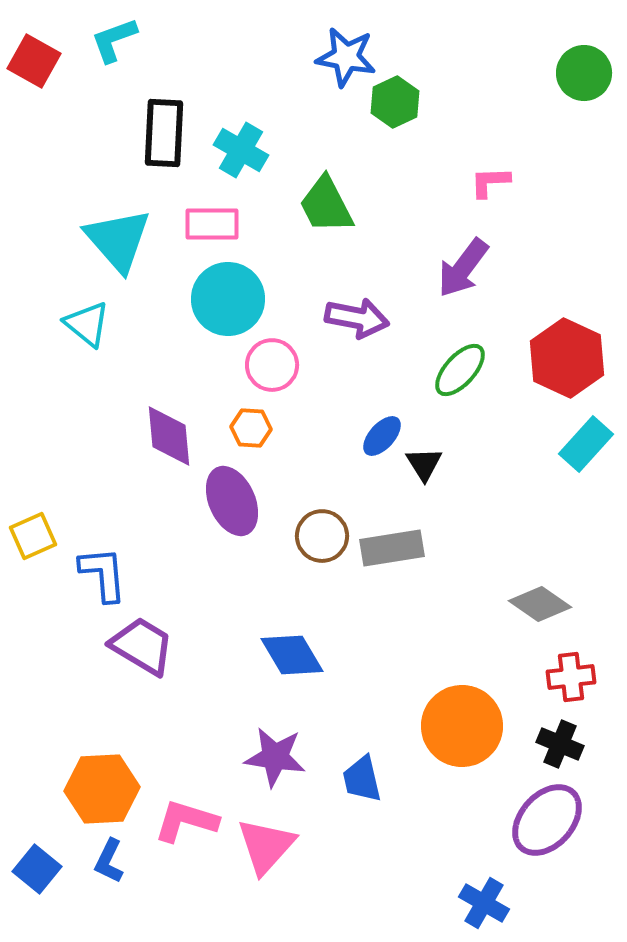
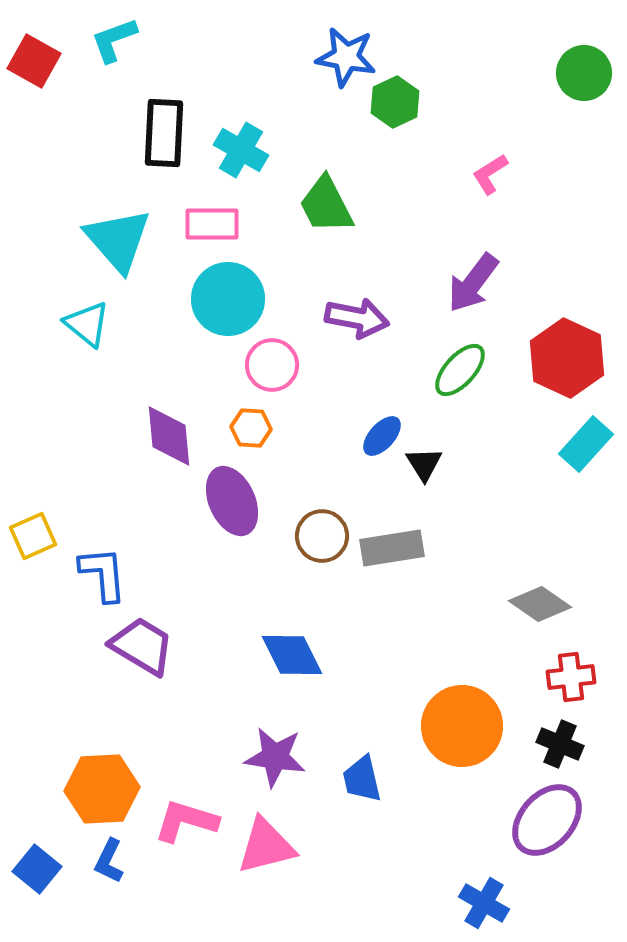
pink L-shape at (490, 182): moved 8 px up; rotated 30 degrees counterclockwise
purple arrow at (463, 268): moved 10 px right, 15 px down
blue diamond at (292, 655): rotated 4 degrees clockwise
pink triangle at (266, 846): rotated 34 degrees clockwise
